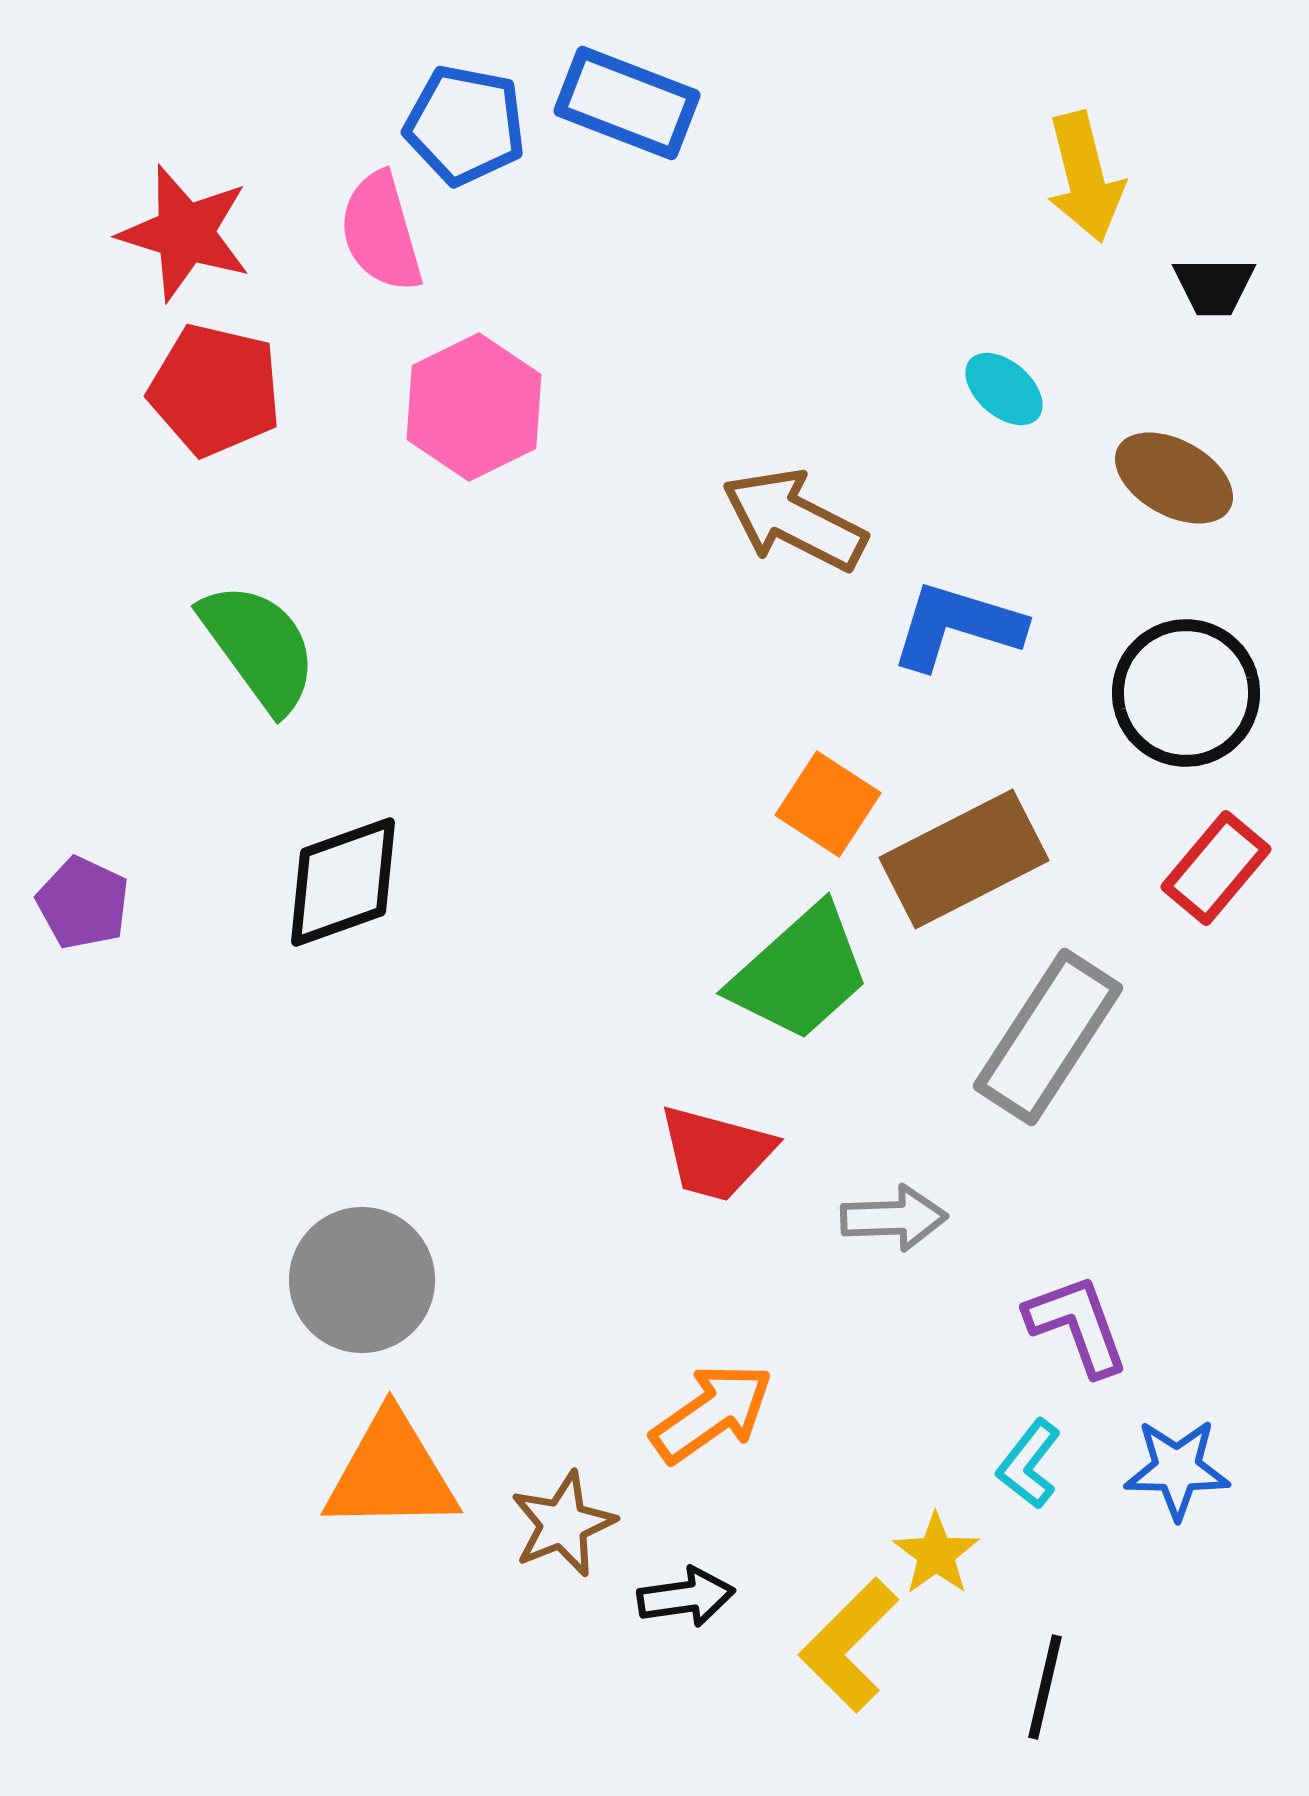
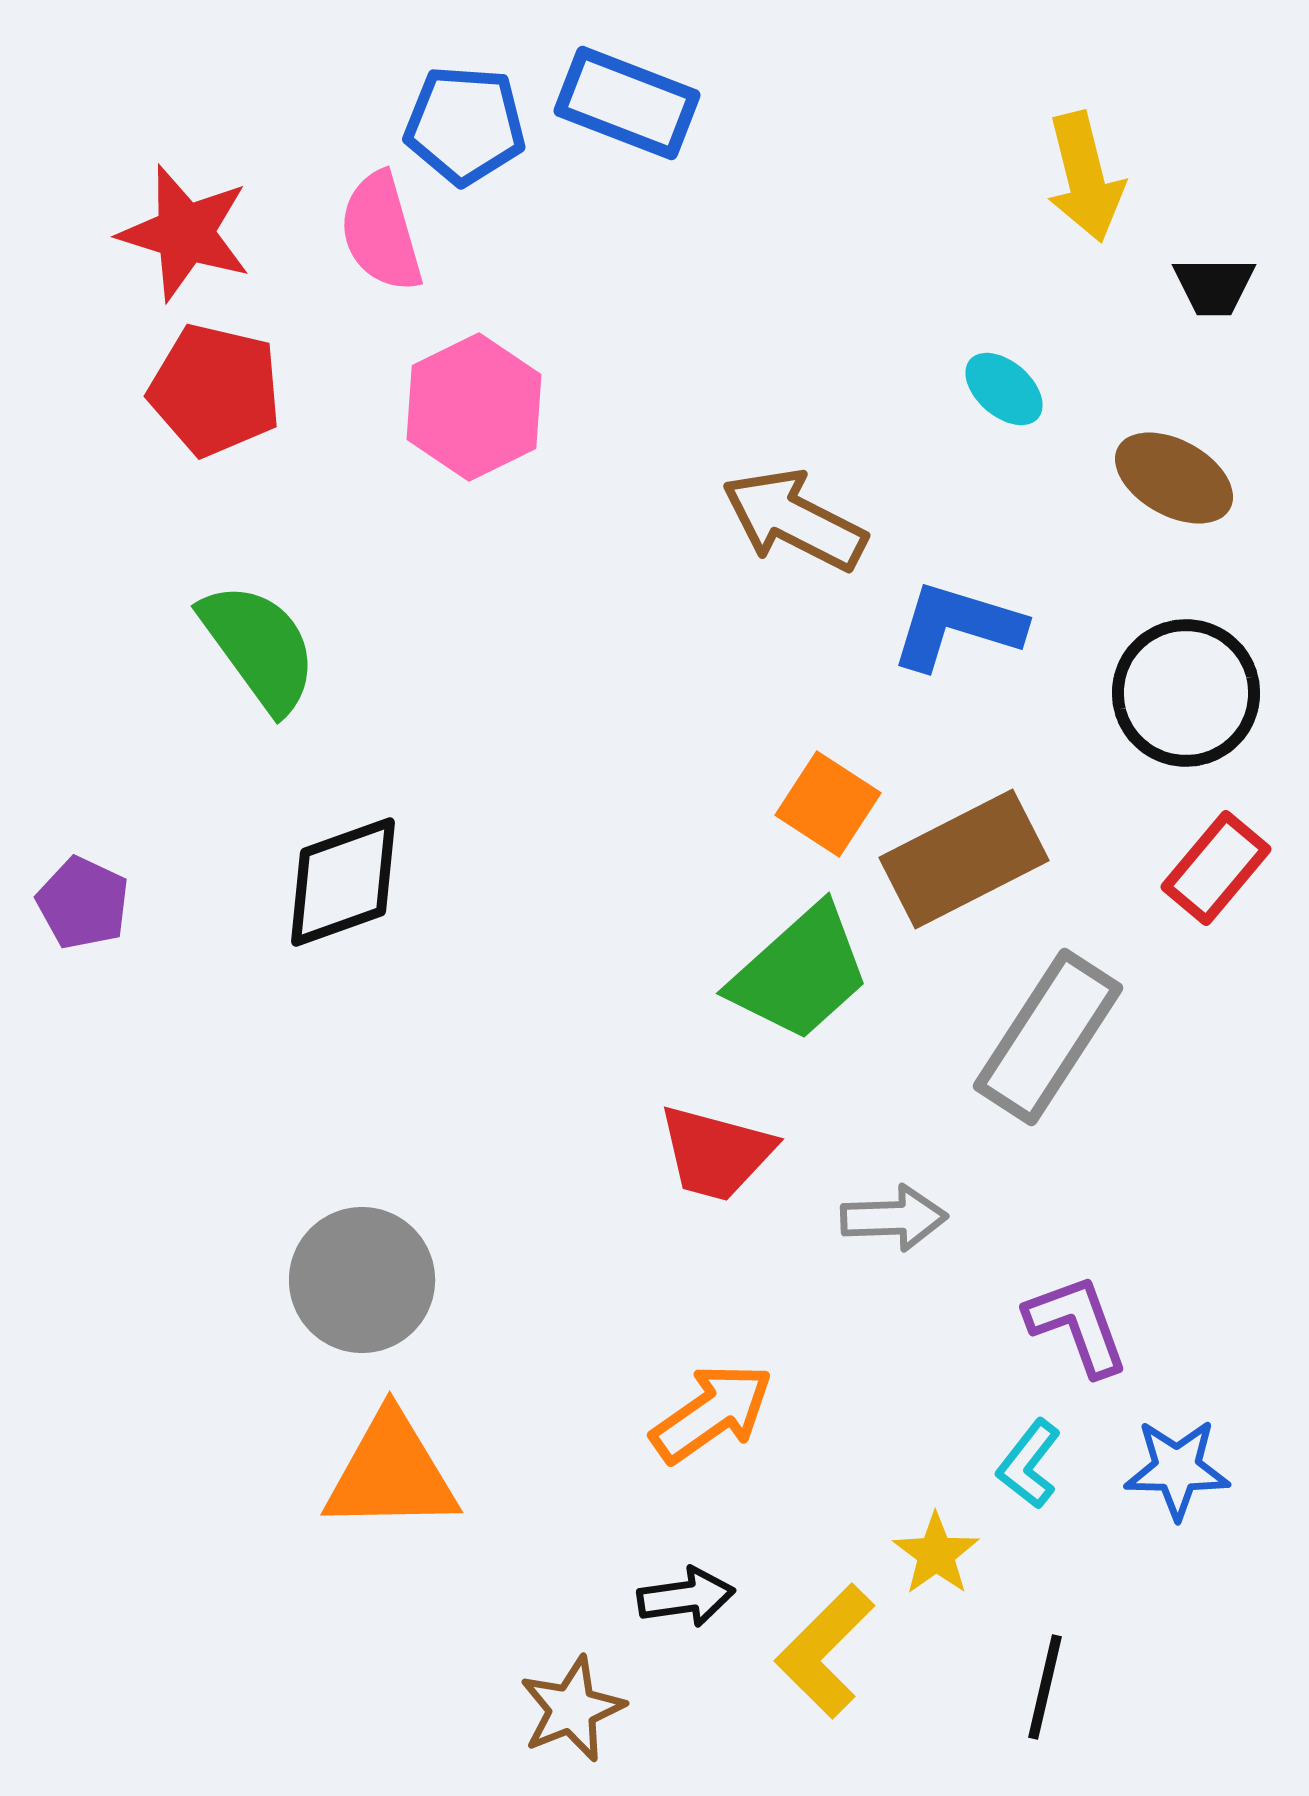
blue pentagon: rotated 7 degrees counterclockwise
brown star: moved 9 px right, 185 px down
yellow L-shape: moved 24 px left, 6 px down
